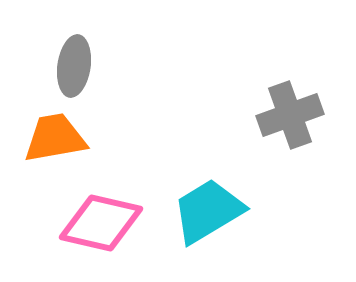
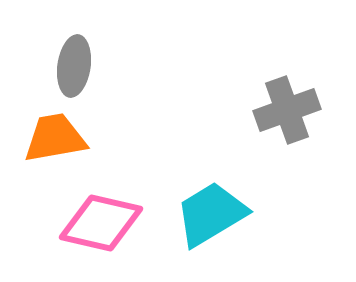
gray cross: moved 3 px left, 5 px up
cyan trapezoid: moved 3 px right, 3 px down
